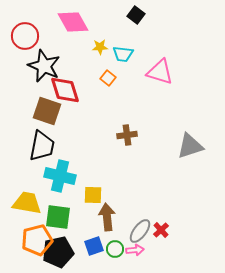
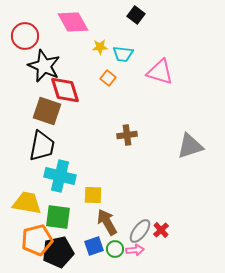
brown arrow: moved 5 px down; rotated 24 degrees counterclockwise
